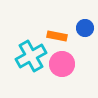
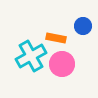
blue circle: moved 2 px left, 2 px up
orange rectangle: moved 1 px left, 2 px down
